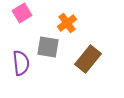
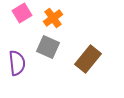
orange cross: moved 14 px left, 5 px up
gray square: rotated 15 degrees clockwise
purple semicircle: moved 4 px left
